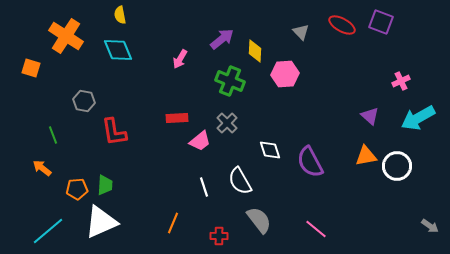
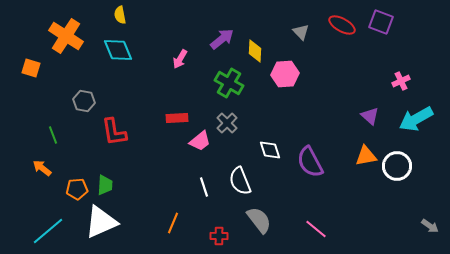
green cross: moved 1 px left, 2 px down; rotated 8 degrees clockwise
cyan arrow: moved 2 px left, 1 px down
white semicircle: rotated 8 degrees clockwise
